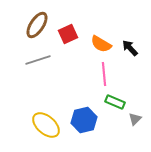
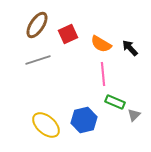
pink line: moved 1 px left
gray triangle: moved 1 px left, 4 px up
